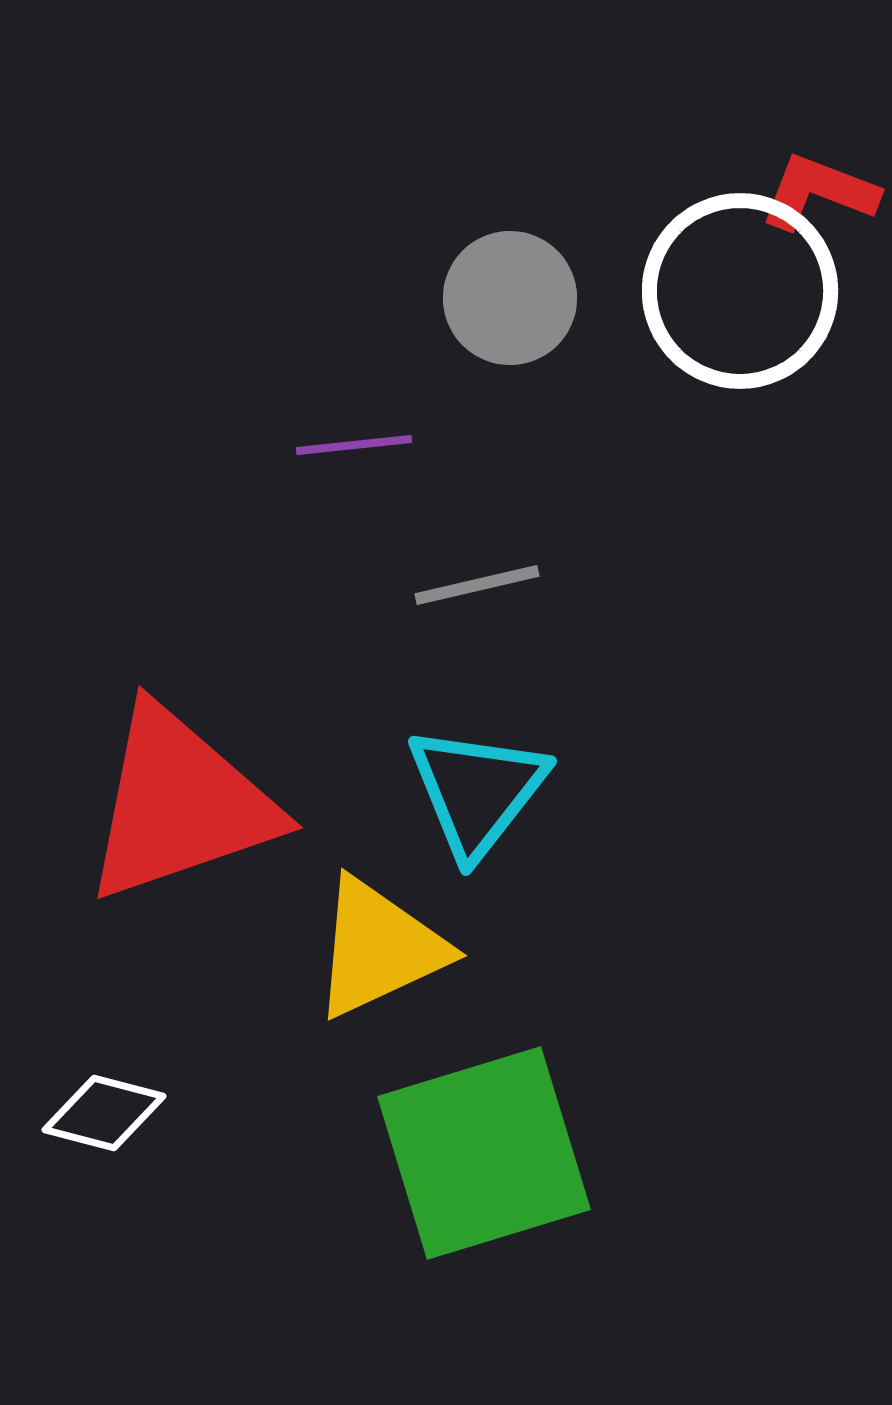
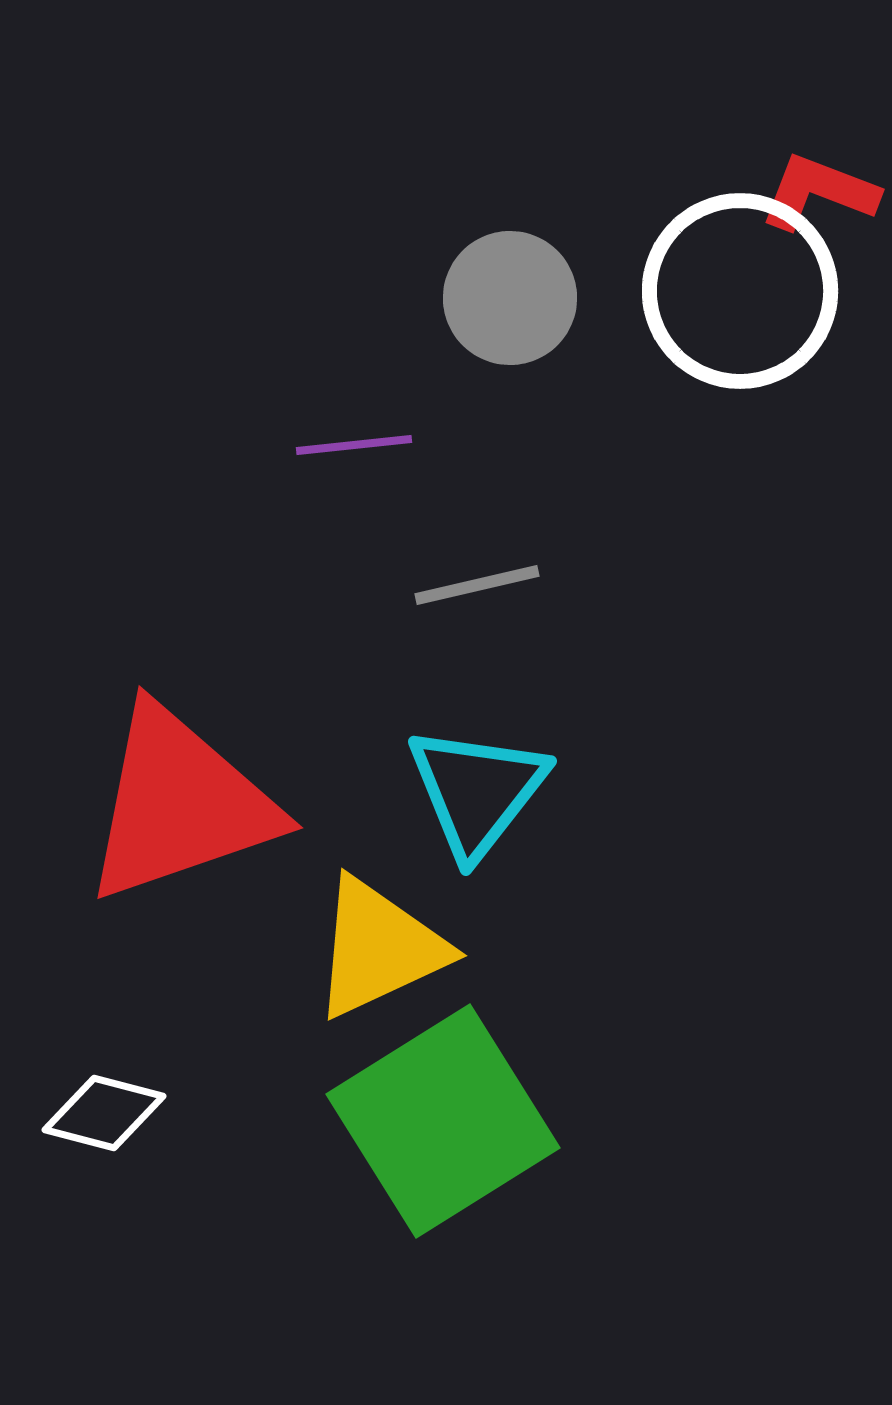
green square: moved 41 px left, 32 px up; rotated 15 degrees counterclockwise
